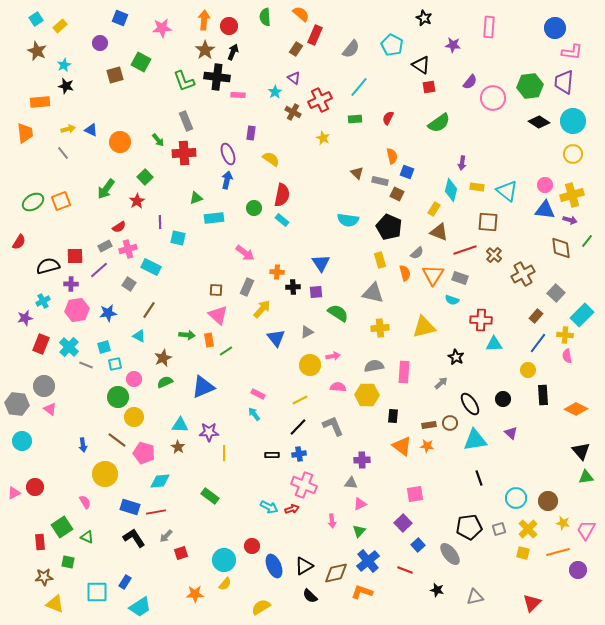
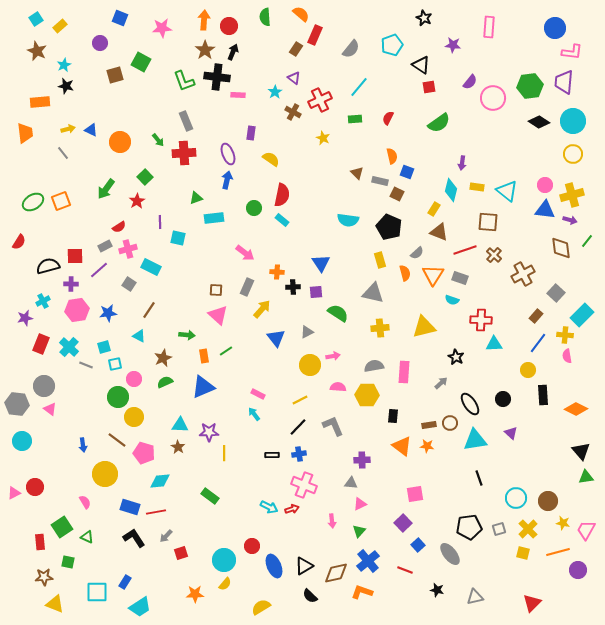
cyan pentagon at (392, 45): rotated 25 degrees clockwise
orange rectangle at (209, 340): moved 5 px left, 16 px down
